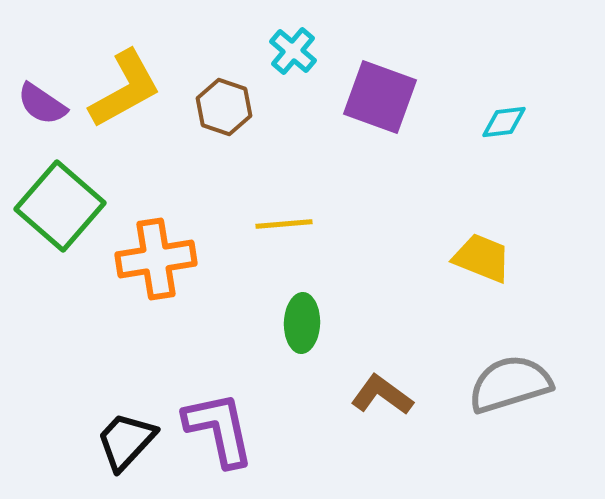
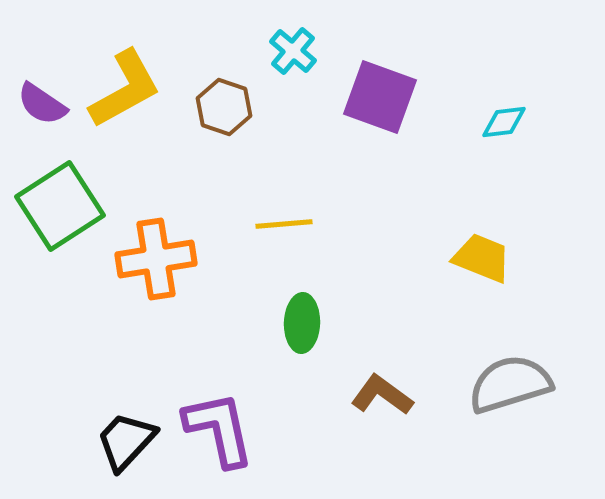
green square: rotated 16 degrees clockwise
